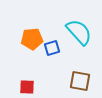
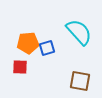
orange pentagon: moved 4 px left, 4 px down
blue square: moved 5 px left
red square: moved 7 px left, 20 px up
